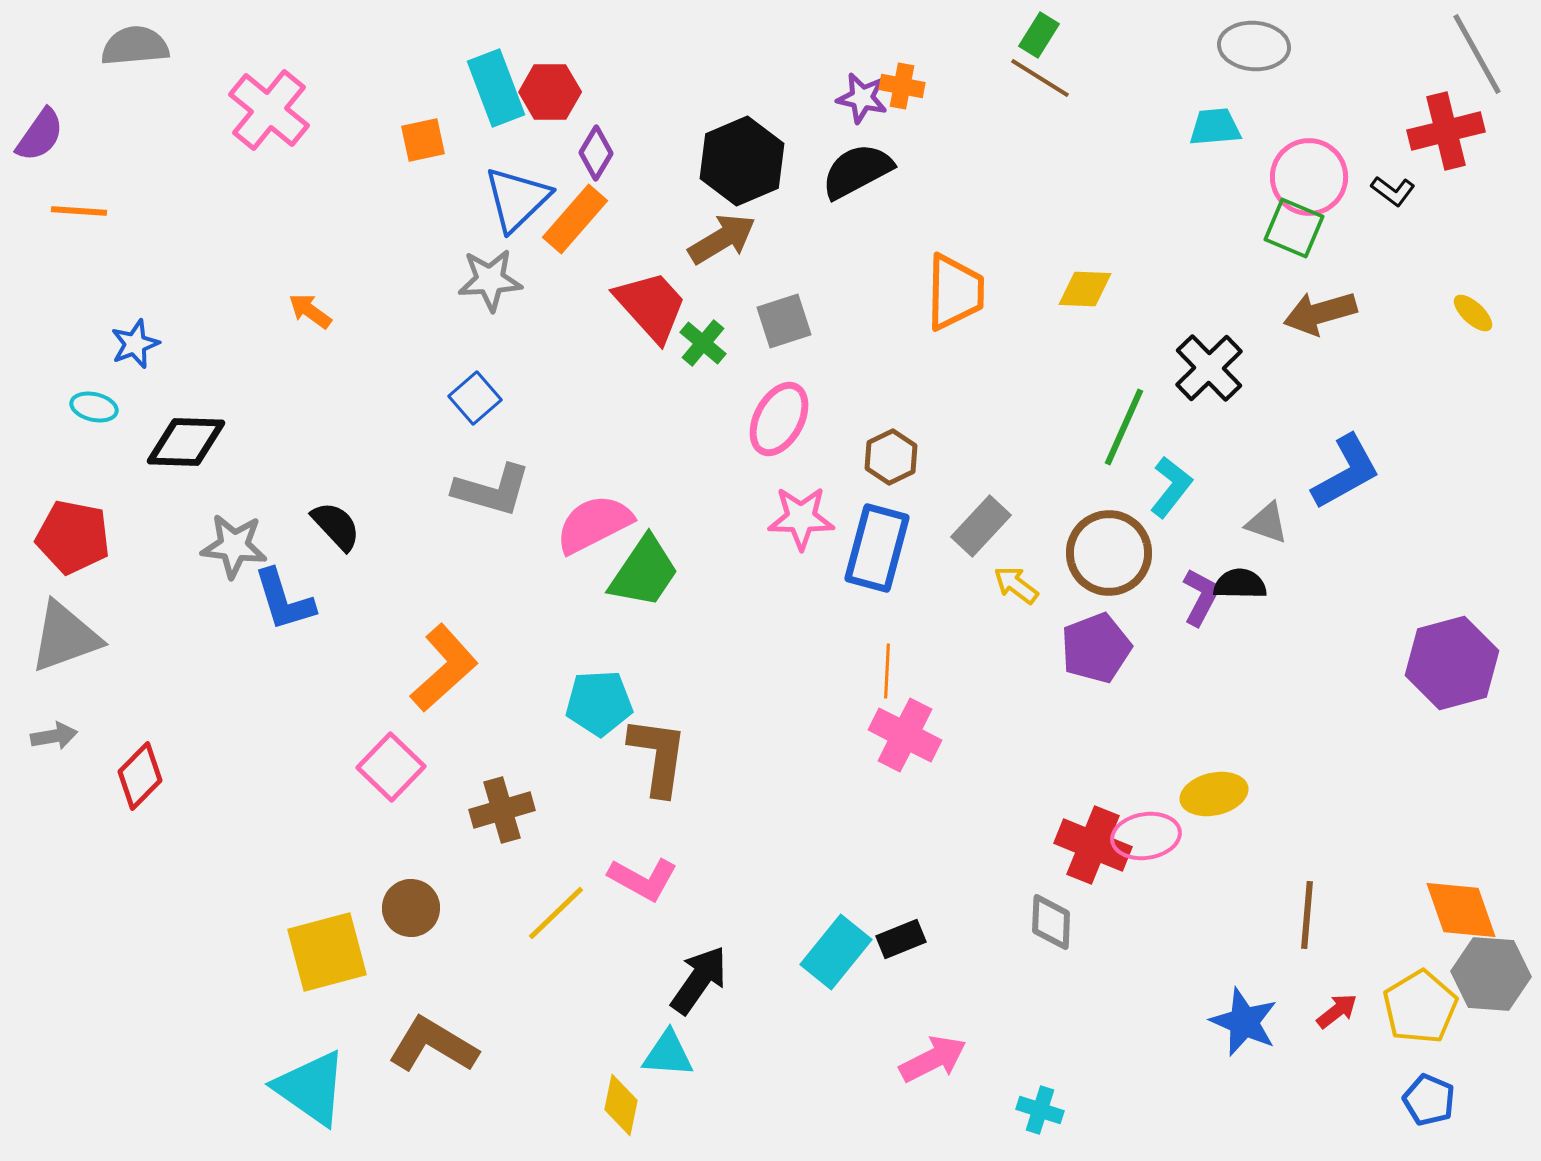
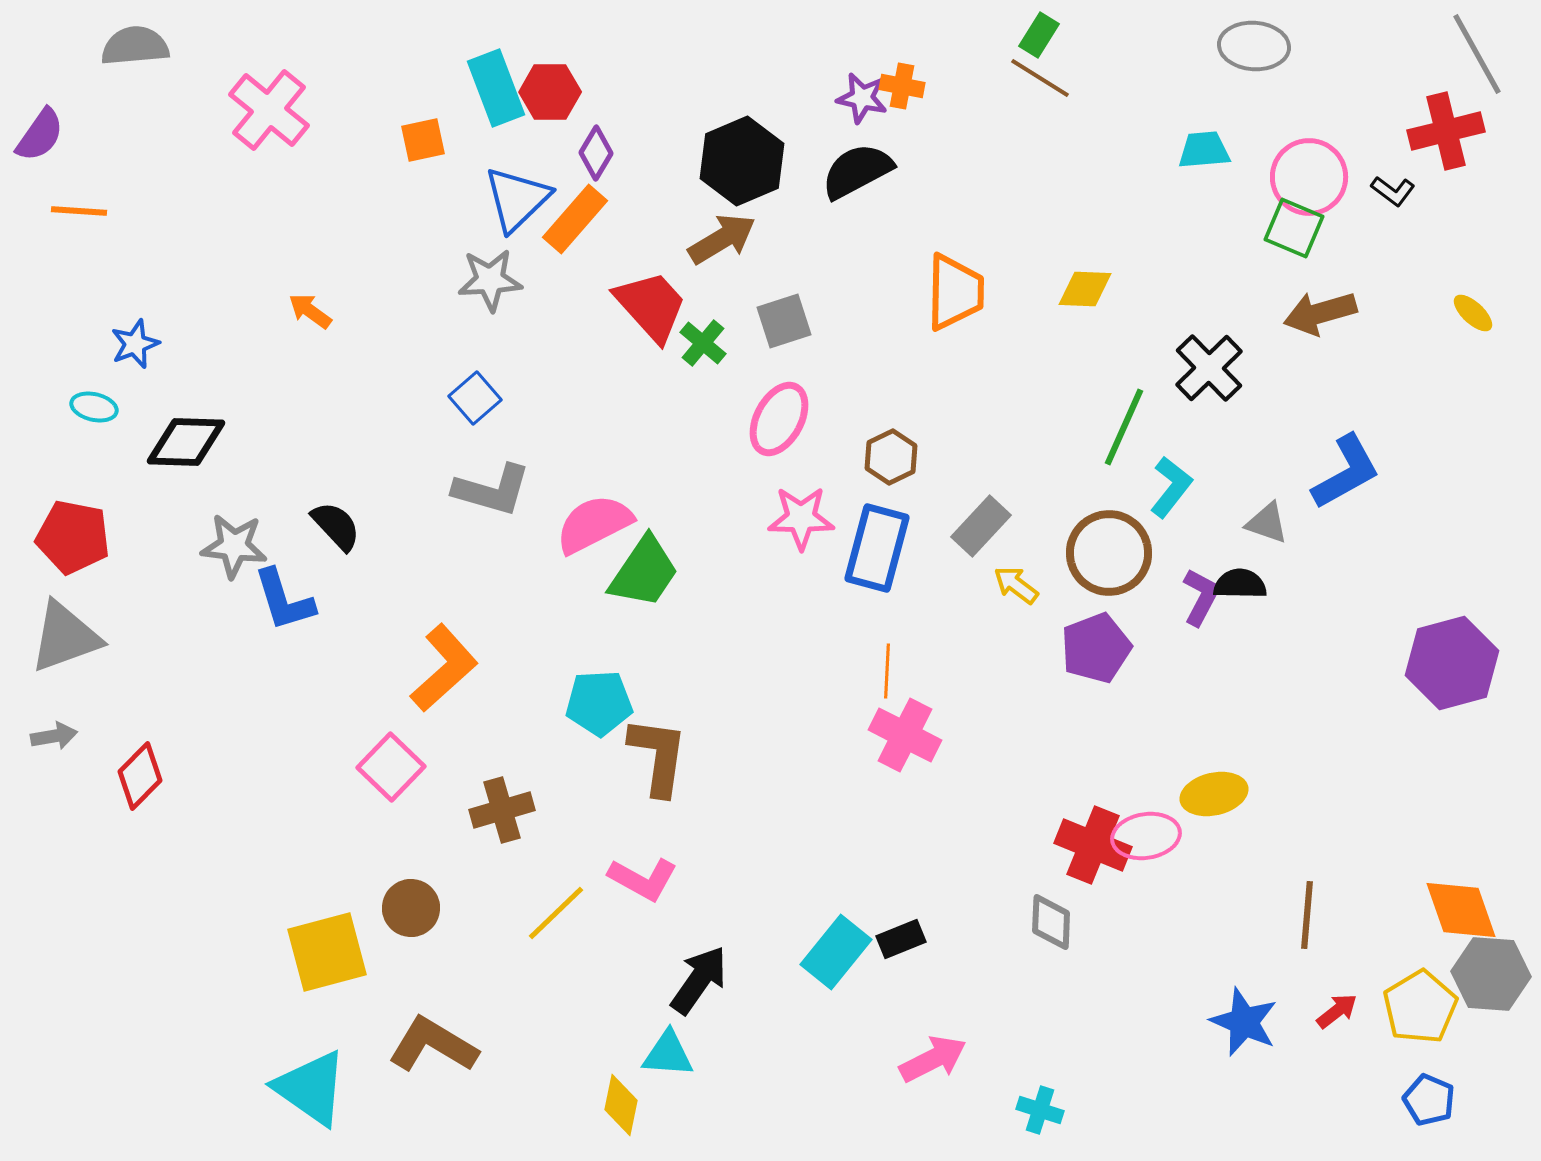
cyan trapezoid at (1215, 127): moved 11 px left, 23 px down
